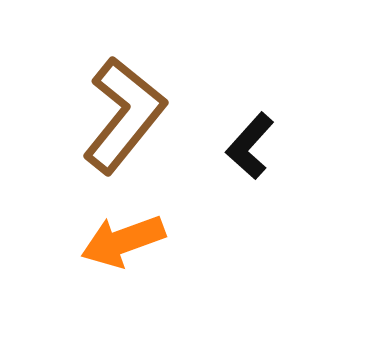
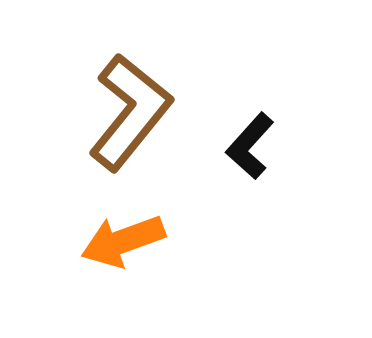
brown L-shape: moved 6 px right, 3 px up
